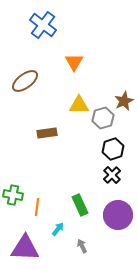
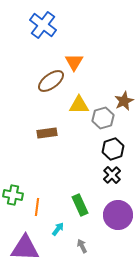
brown ellipse: moved 26 px right
